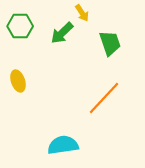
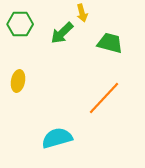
yellow arrow: rotated 18 degrees clockwise
green hexagon: moved 2 px up
green trapezoid: rotated 56 degrees counterclockwise
yellow ellipse: rotated 30 degrees clockwise
cyan semicircle: moved 6 px left, 7 px up; rotated 8 degrees counterclockwise
